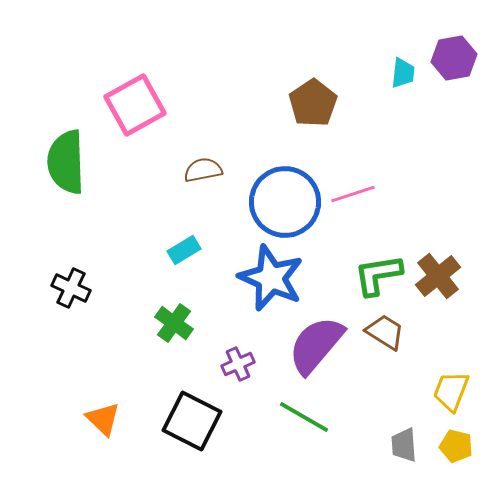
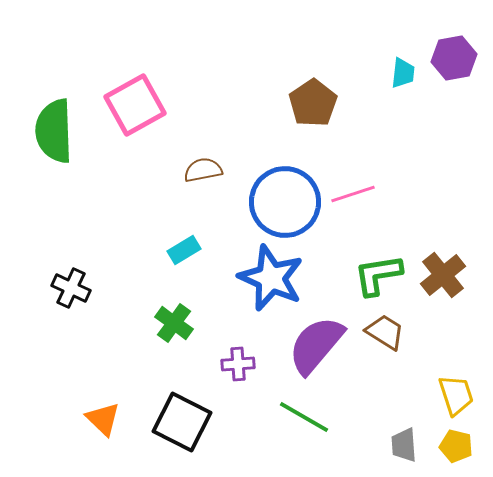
green semicircle: moved 12 px left, 31 px up
brown cross: moved 5 px right, 1 px up
purple cross: rotated 20 degrees clockwise
yellow trapezoid: moved 5 px right, 4 px down; rotated 141 degrees clockwise
black square: moved 10 px left, 1 px down
